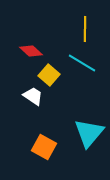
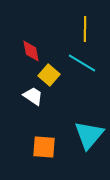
red diamond: rotated 35 degrees clockwise
cyan triangle: moved 2 px down
orange square: rotated 25 degrees counterclockwise
